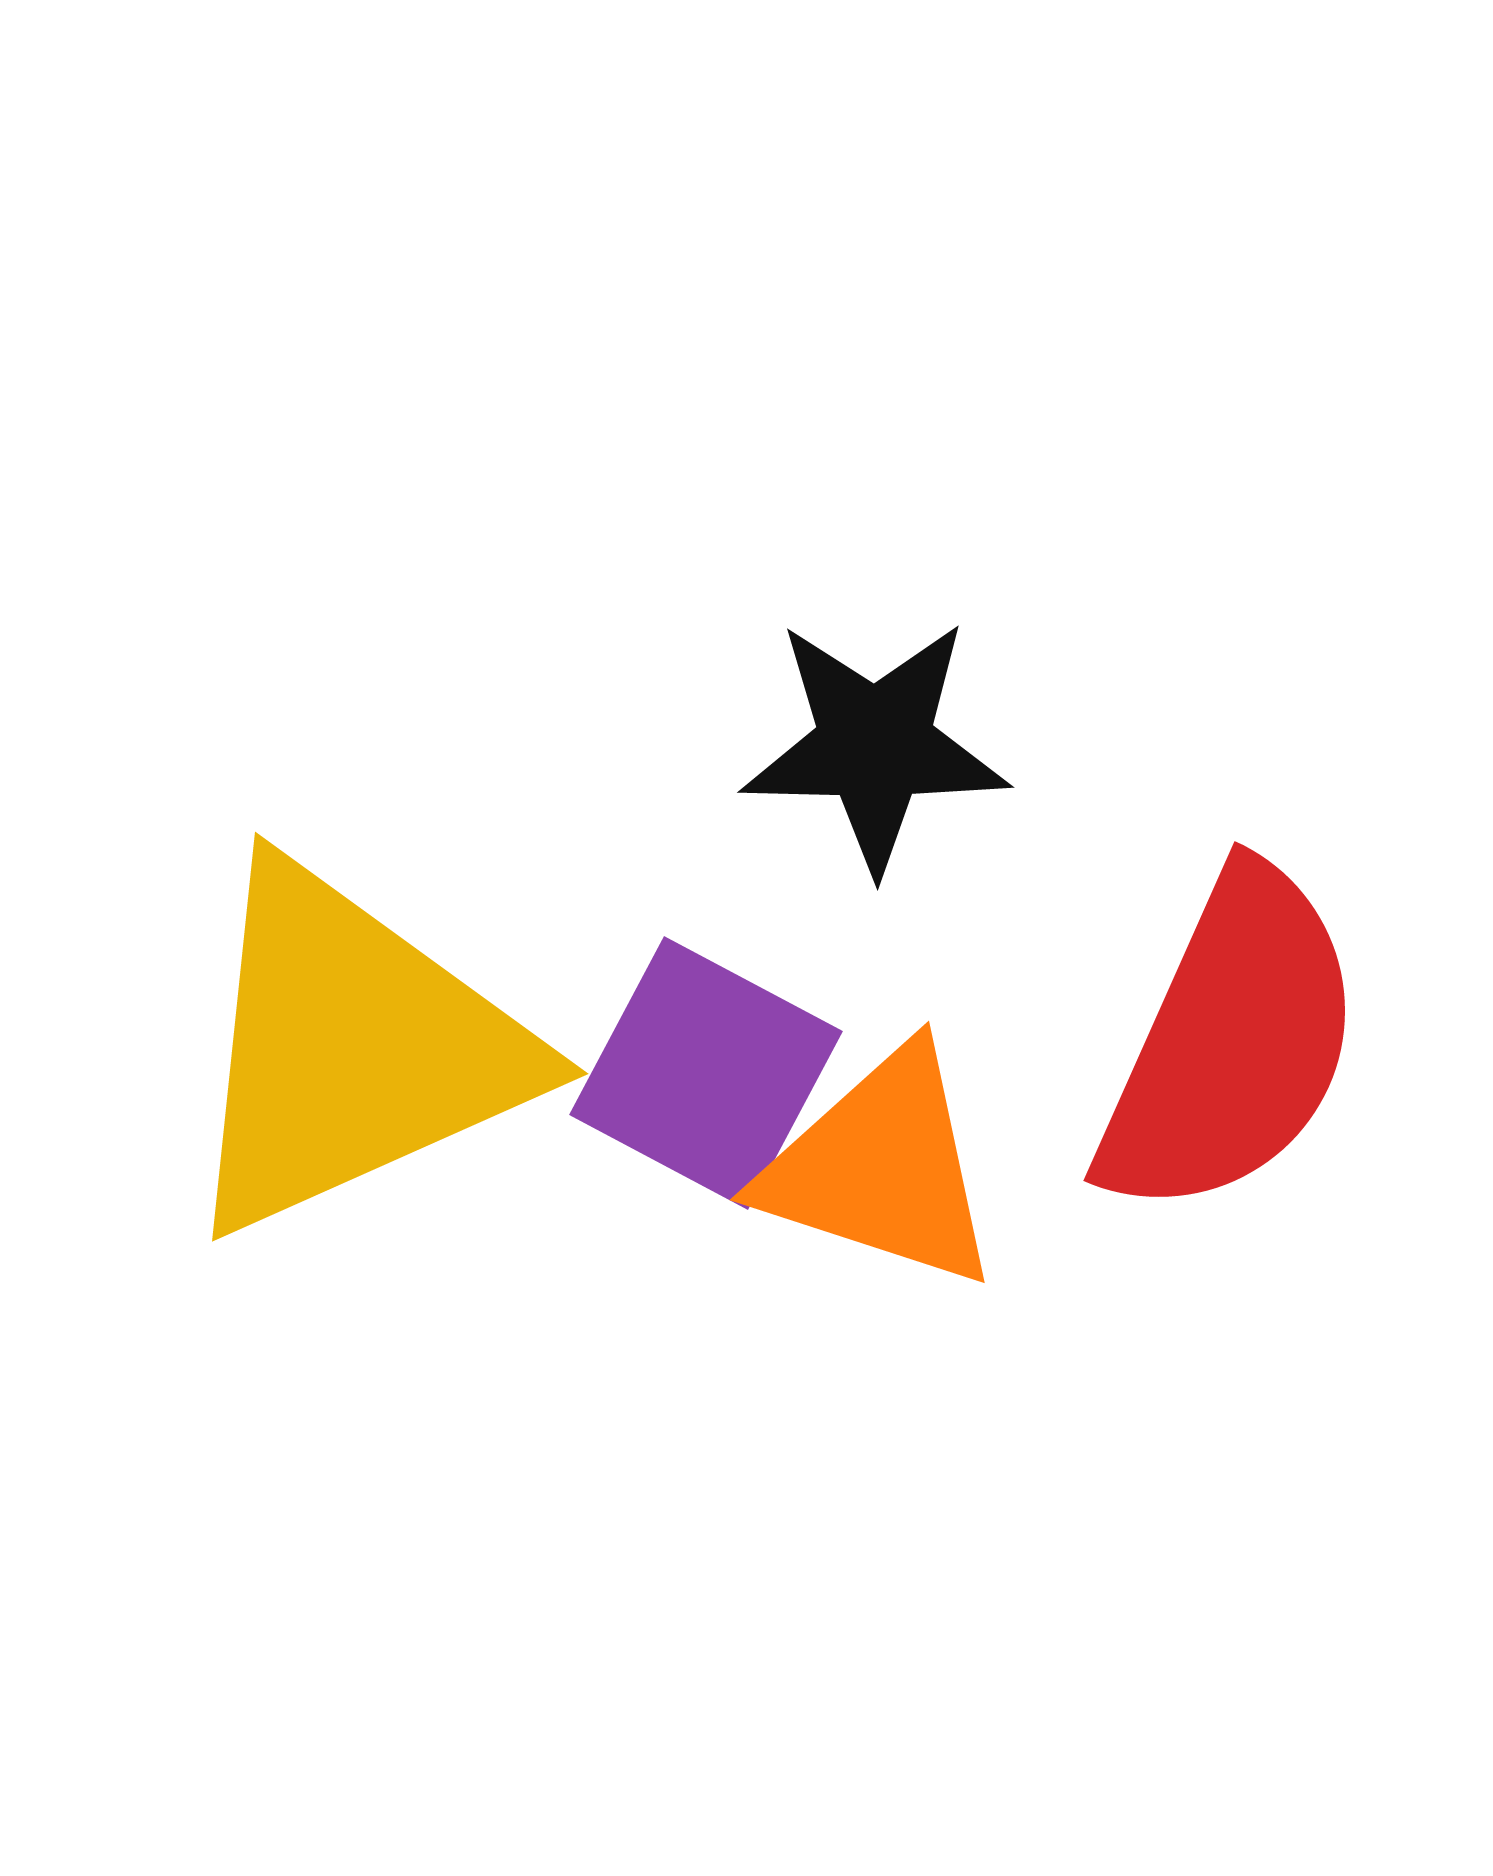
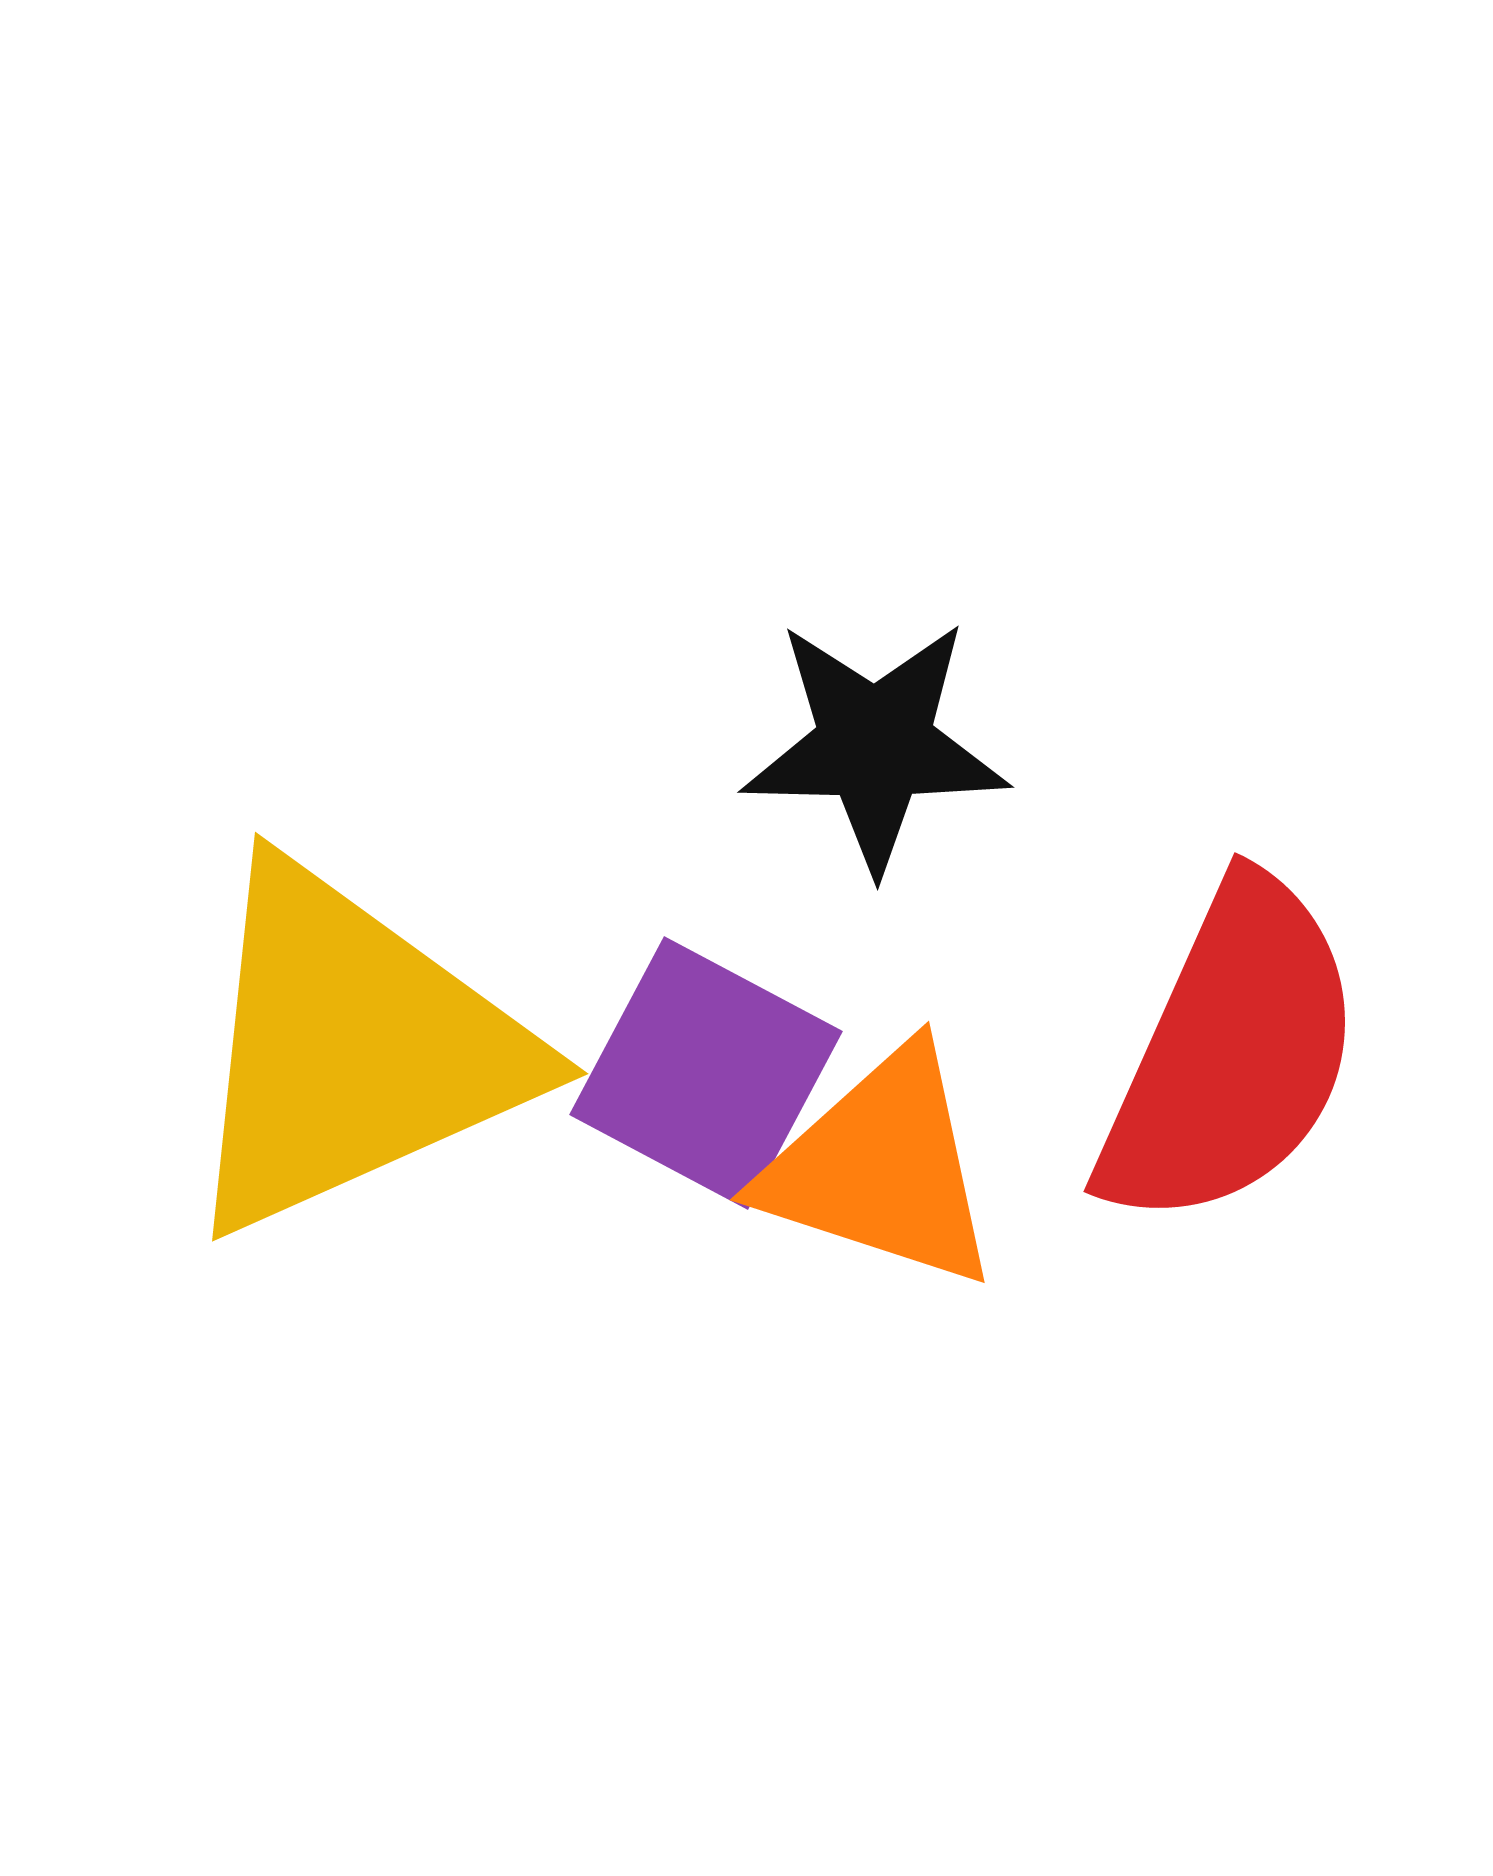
red semicircle: moved 11 px down
